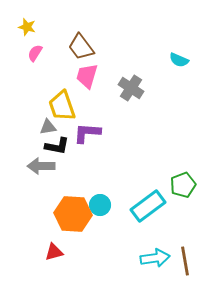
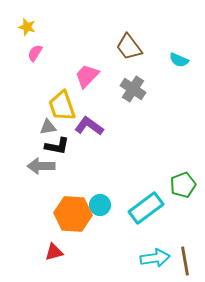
brown trapezoid: moved 48 px right
pink trapezoid: rotated 28 degrees clockwise
gray cross: moved 2 px right, 1 px down
purple L-shape: moved 2 px right, 7 px up; rotated 32 degrees clockwise
cyan rectangle: moved 2 px left, 2 px down
